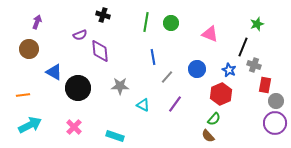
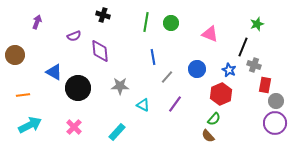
purple semicircle: moved 6 px left, 1 px down
brown circle: moved 14 px left, 6 px down
cyan rectangle: moved 2 px right, 4 px up; rotated 66 degrees counterclockwise
